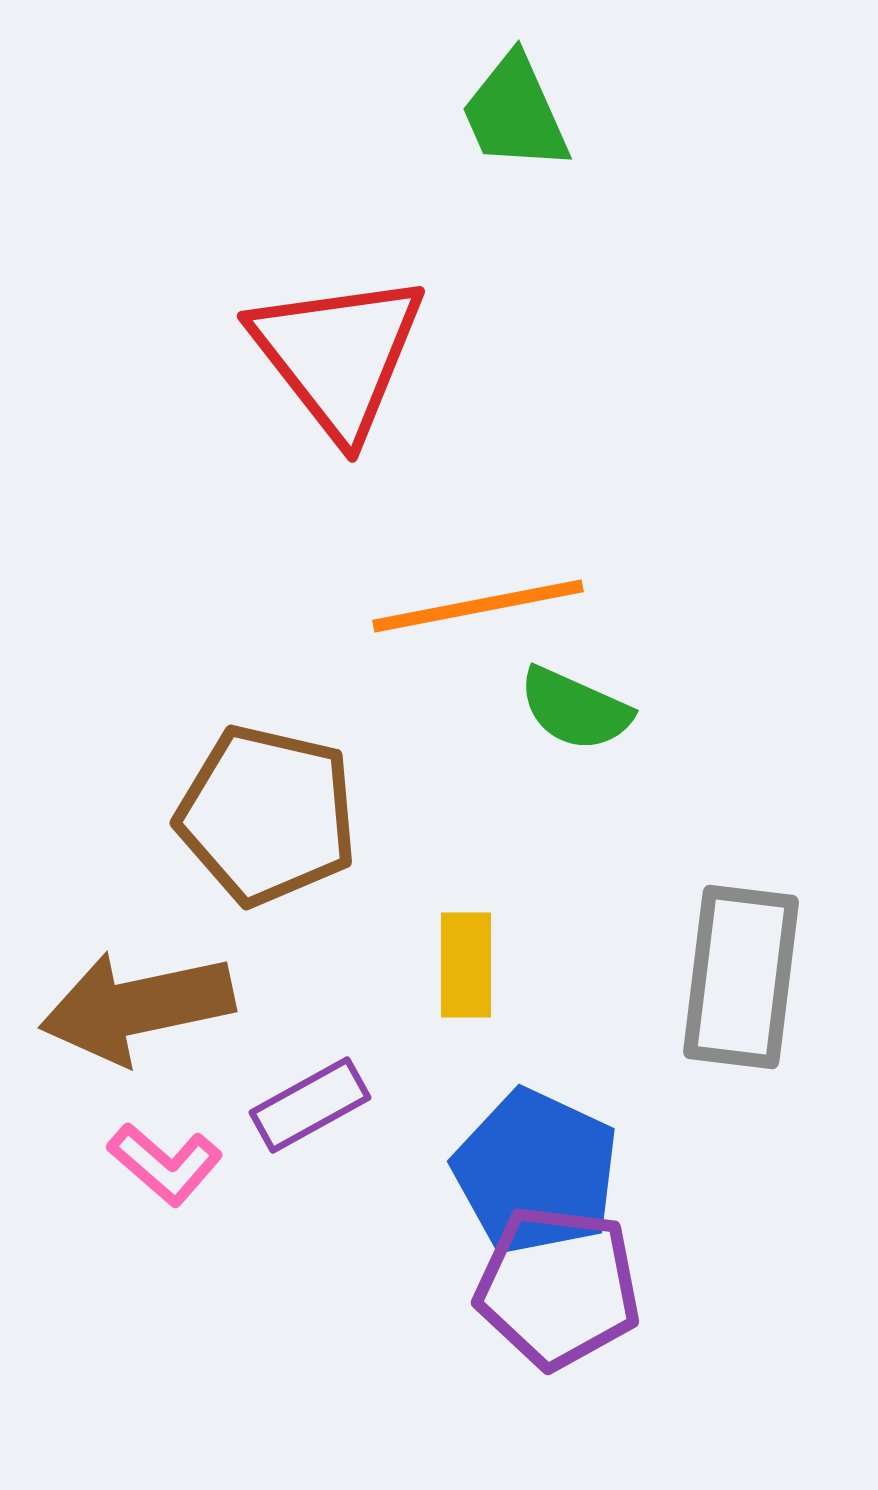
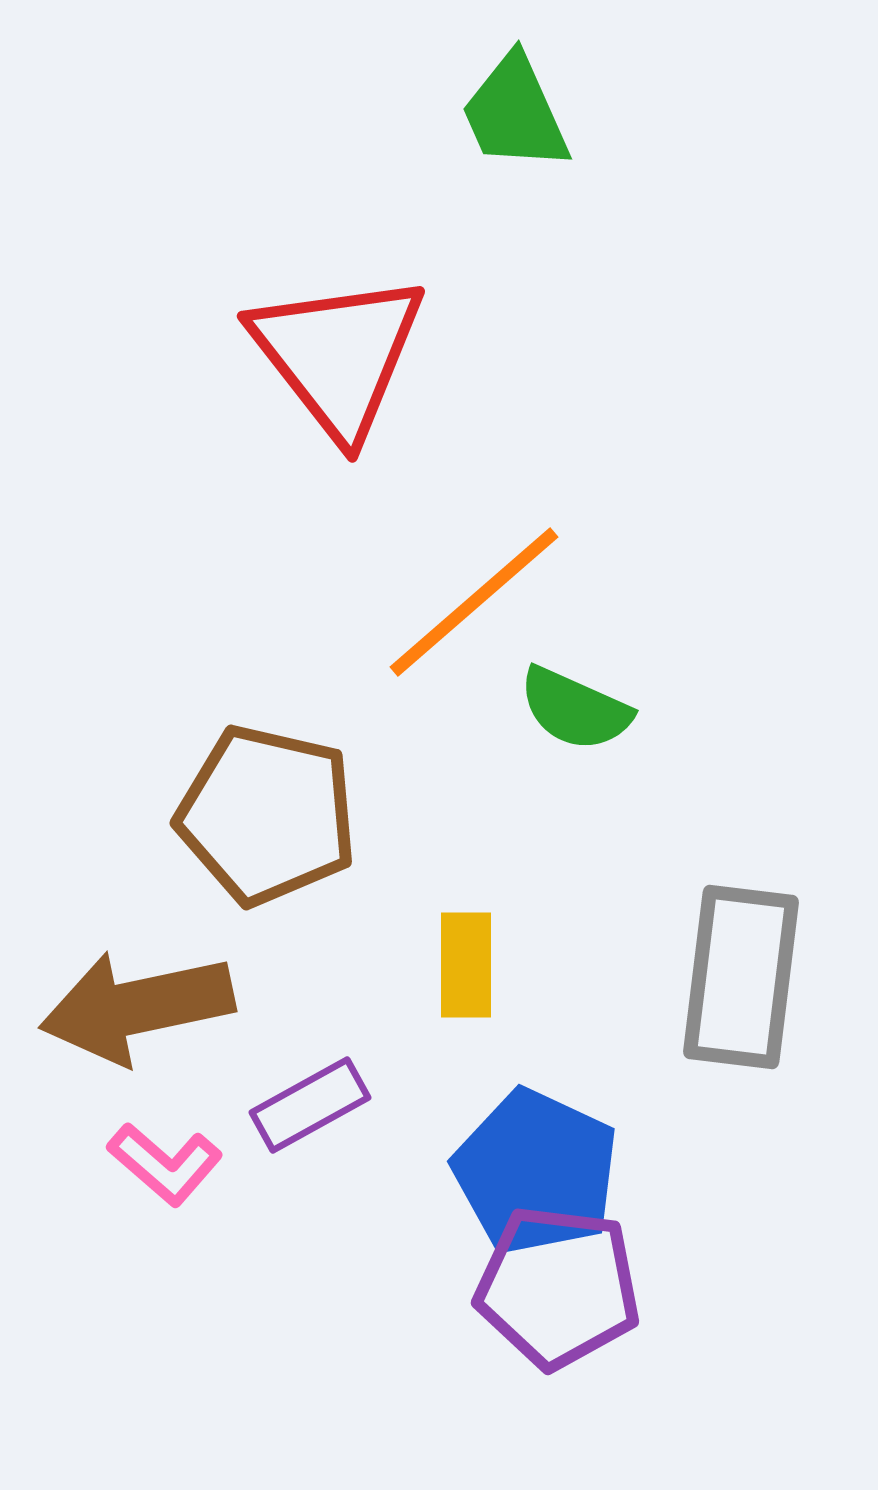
orange line: moved 4 px left, 4 px up; rotated 30 degrees counterclockwise
